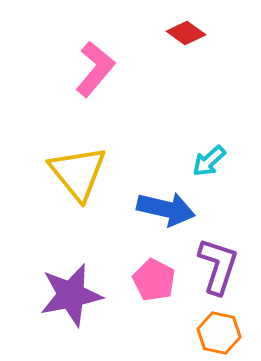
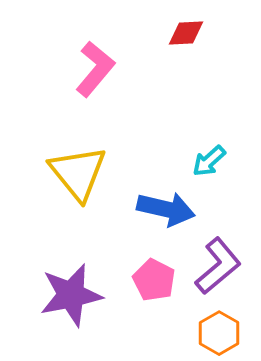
red diamond: rotated 39 degrees counterclockwise
purple L-shape: rotated 32 degrees clockwise
orange hexagon: rotated 18 degrees clockwise
